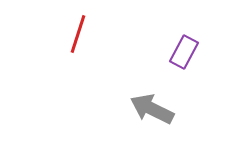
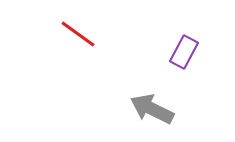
red line: rotated 72 degrees counterclockwise
